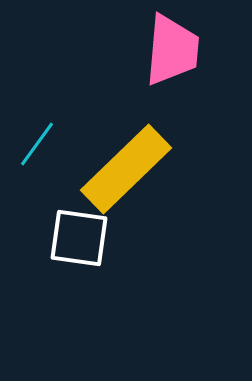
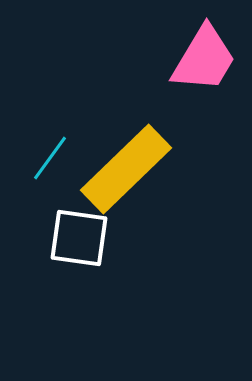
pink trapezoid: moved 32 px right, 9 px down; rotated 26 degrees clockwise
cyan line: moved 13 px right, 14 px down
